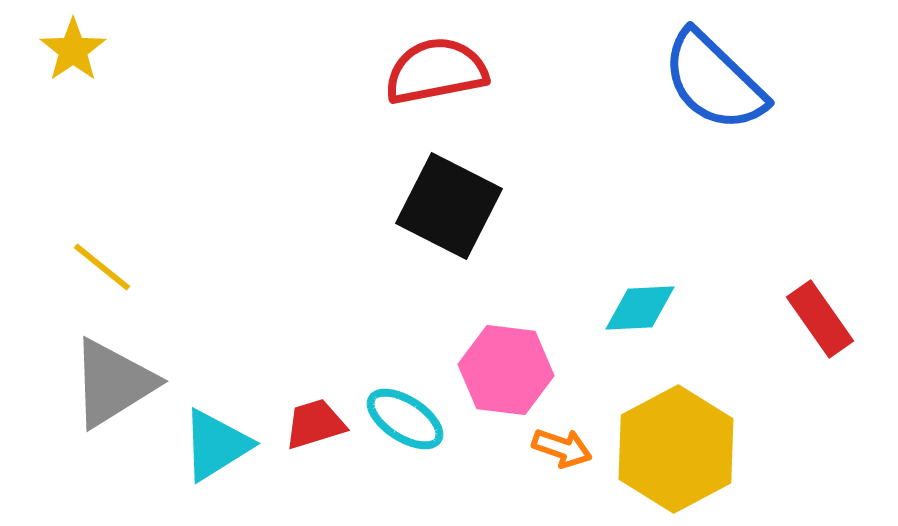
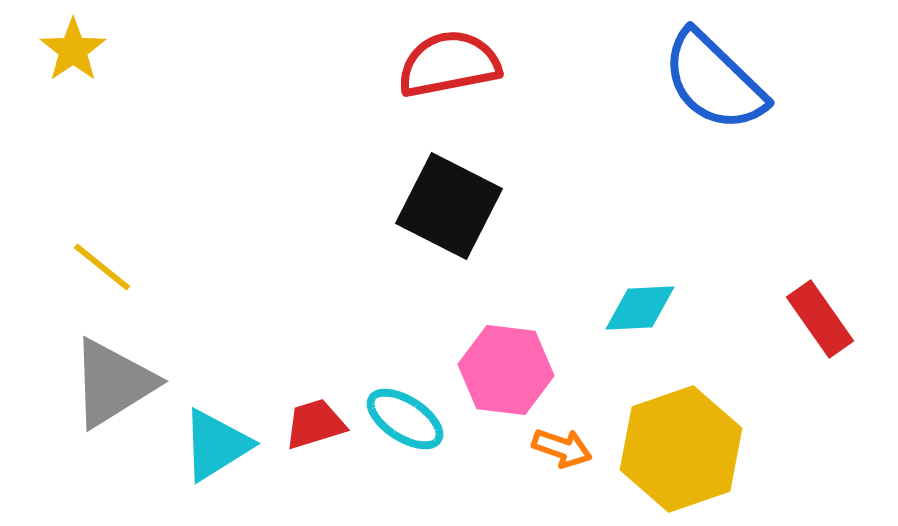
red semicircle: moved 13 px right, 7 px up
yellow hexagon: moved 5 px right; rotated 9 degrees clockwise
